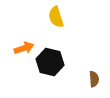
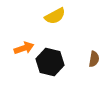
yellow semicircle: moved 1 px left, 1 px up; rotated 100 degrees counterclockwise
brown semicircle: moved 20 px up; rotated 14 degrees clockwise
